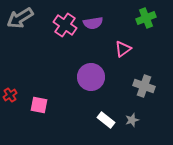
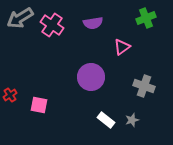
pink cross: moved 13 px left
pink triangle: moved 1 px left, 2 px up
